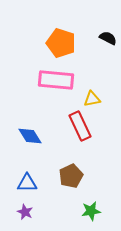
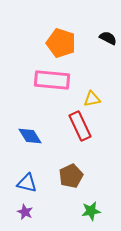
pink rectangle: moved 4 px left
blue triangle: rotated 15 degrees clockwise
